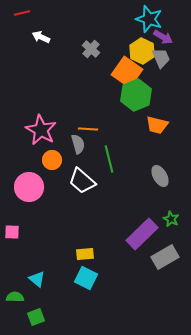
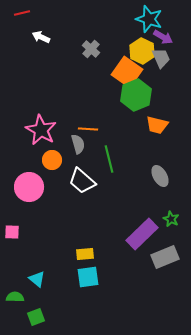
gray rectangle: rotated 8 degrees clockwise
cyan square: moved 2 px right, 1 px up; rotated 35 degrees counterclockwise
